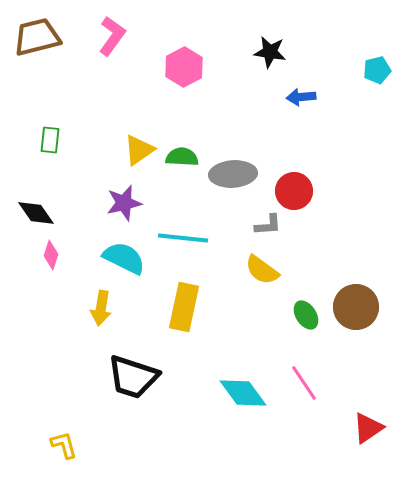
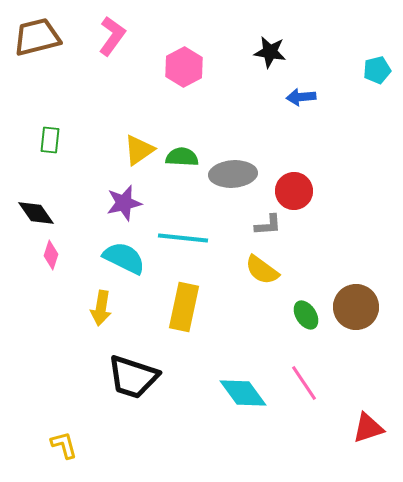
red triangle: rotated 16 degrees clockwise
